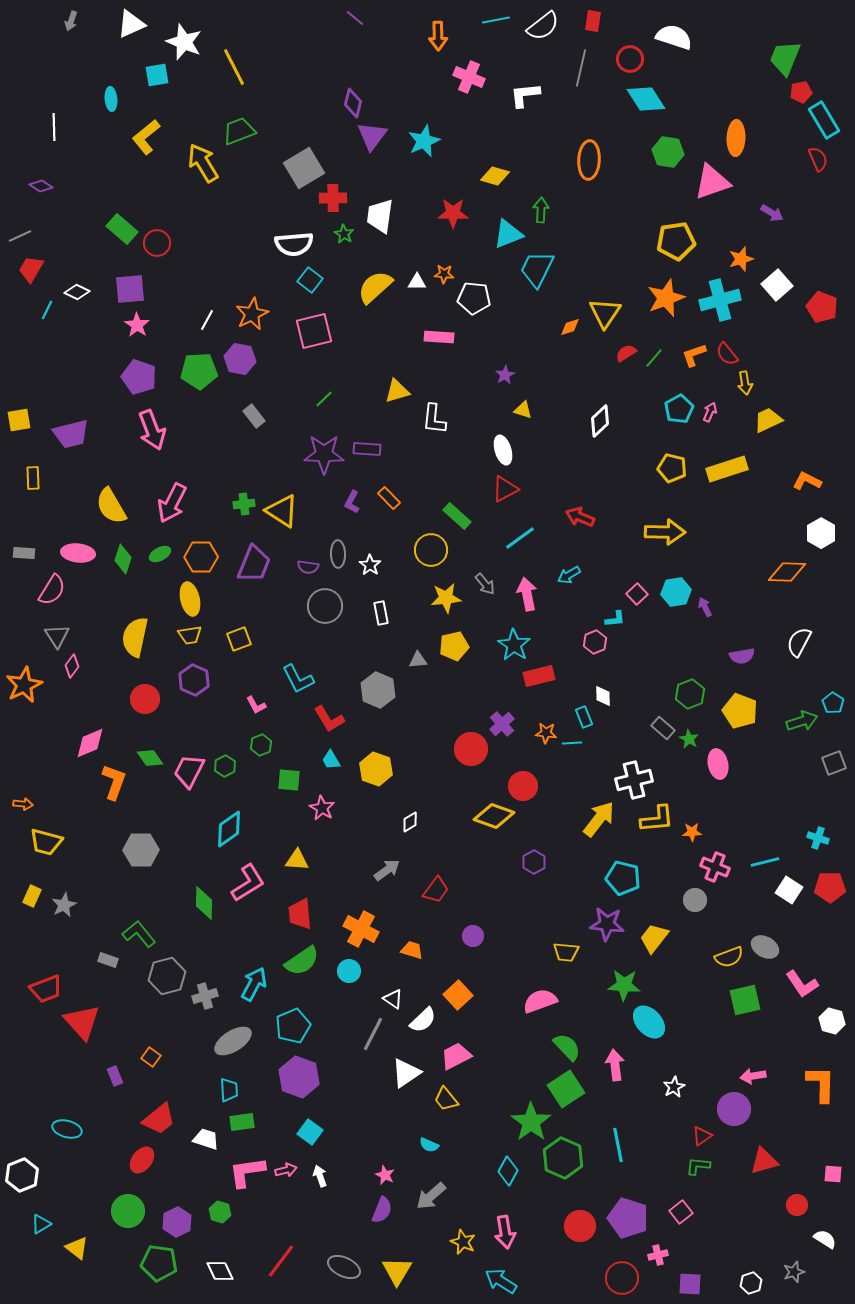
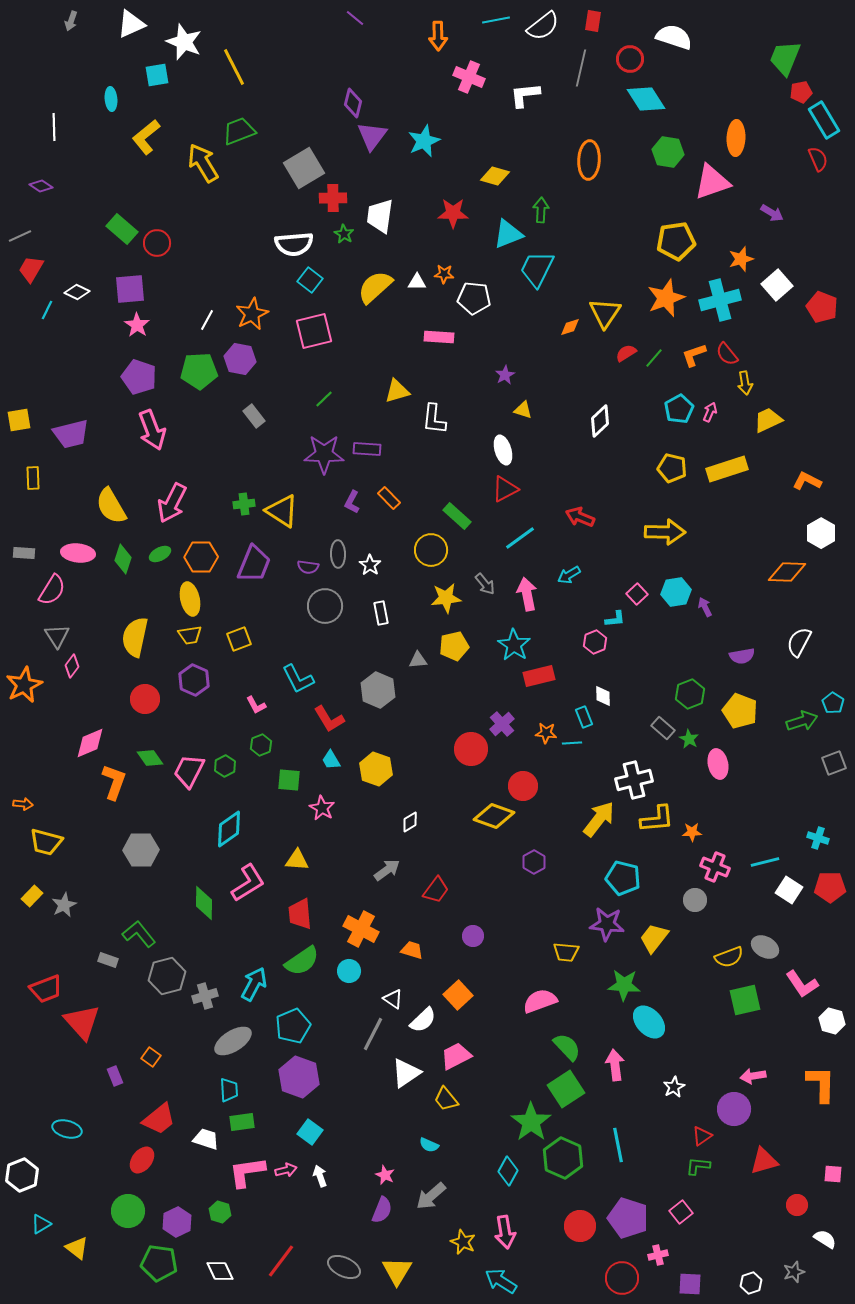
yellow rectangle at (32, 896): rotated 20 degrees clockwise
